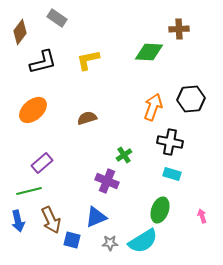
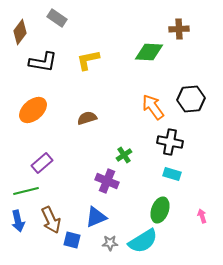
black L-shape: rotated 24 degrees clockwise
orange arrow: rotated 56 degrees counterclockwise
green line: moved 3 px left
